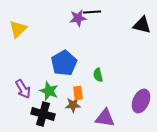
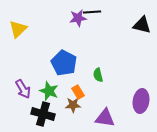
blue pentagon: rotated 15 degrees counterclockwise
orange rectangle: moved 1 px up; rotated 24 degrees counterclockwise
purple ellipse: rotated 15 degrees counterclockwise
